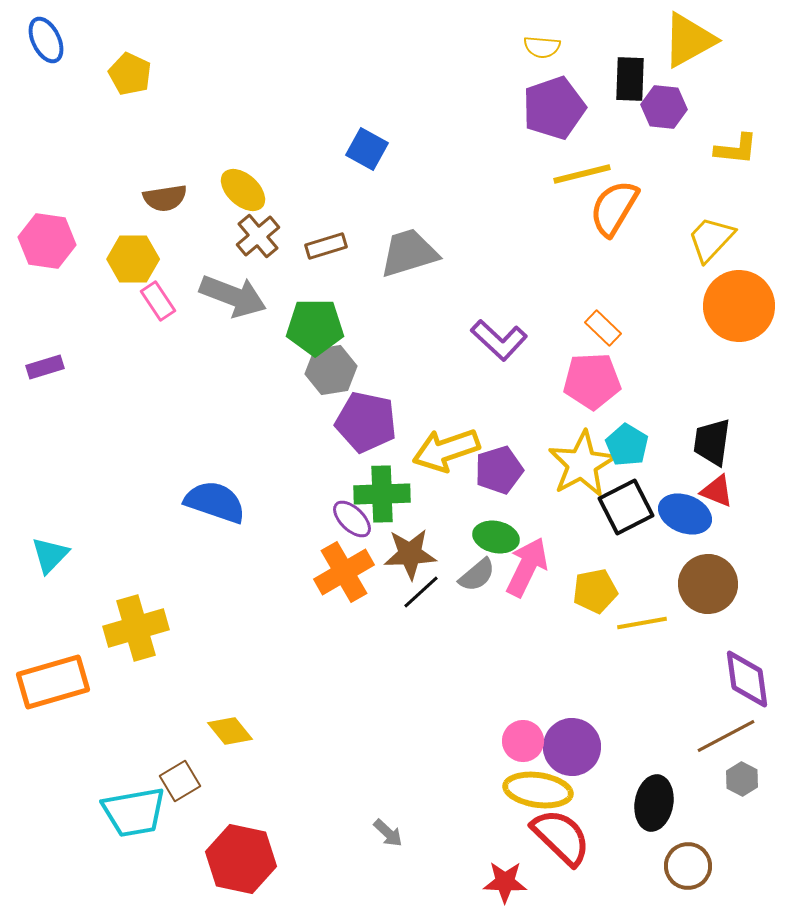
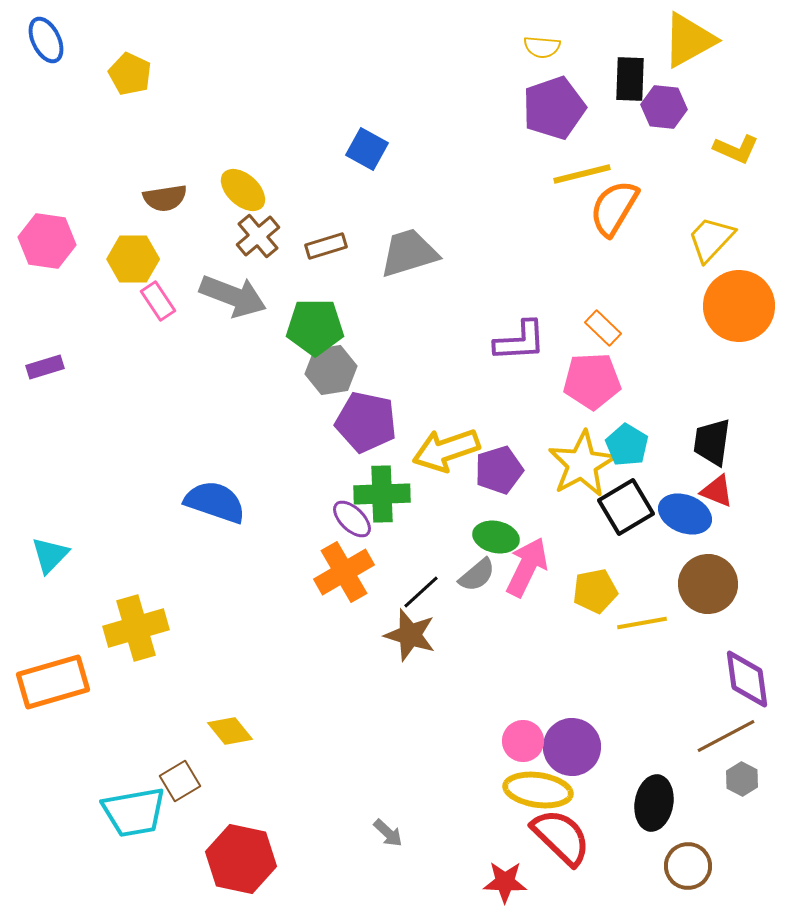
yellow L-shape at (736, 149): rotated 18 degrees clockwise
purple L-shape at (499, 340): moved 21 px right, 1 px down; rotated 46 degrees counterclockwise
black square at (626, 507): rotated 4 degrees counterclockwise
brown star at (410, 554): moved 81 px down; rotated 20 degrees clockwise
